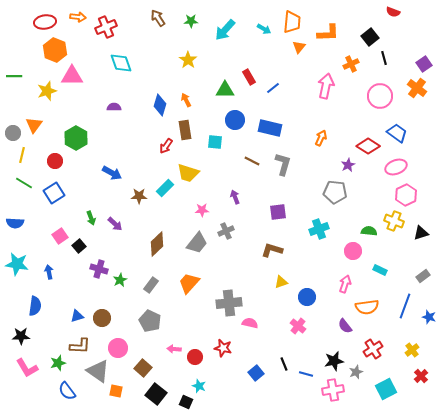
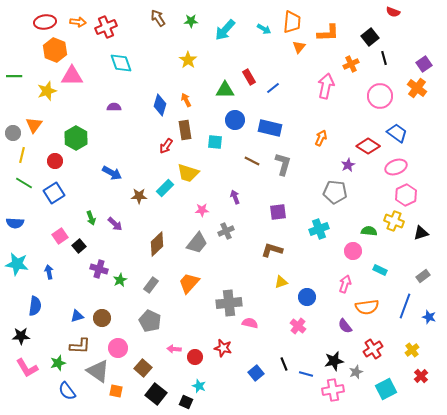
orange arrow at (78, 17): moved 5 px down
